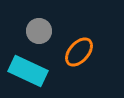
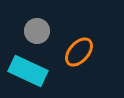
gray circle: moved 2 px left
